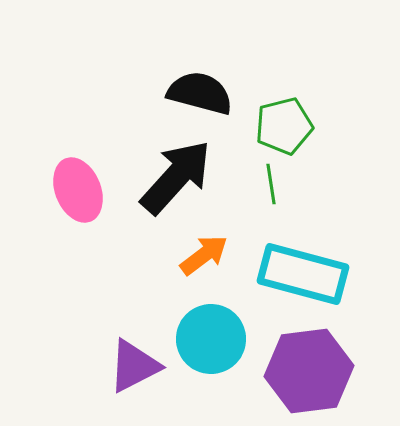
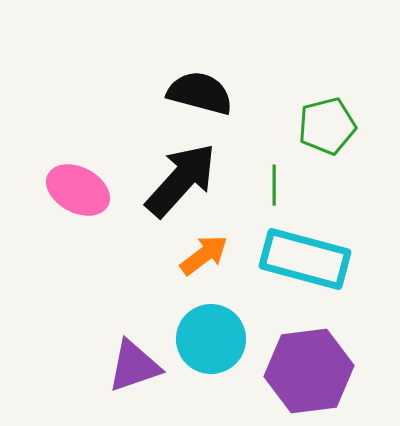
green pentagon: moved 43 px right
black arrow: moved 5 px right, 3 px down
green line: moved 3 px right, 1 px down; rotated 9 degrees clockwise
pink ellipse: rotated 40 degrees counterclockwise
cyan rectangle: moved 2 px right, 15 px up
purple triangle: rotated 8 degrees clockwise
